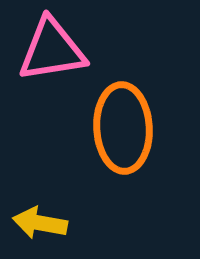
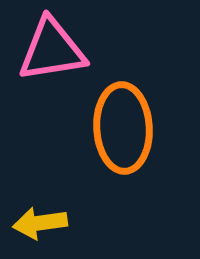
yellow arrow: rotated 18 degrees counterclockwise
